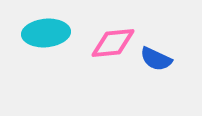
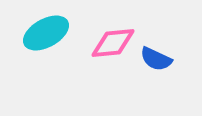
cyan ellipse: rotated 24 degrees counterclockwise
